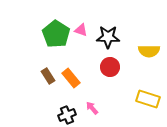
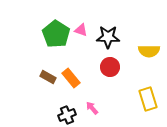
brown rectangle: moved 1 px down; rotated 28 degrees counterclockwise
yellow rectangle: rotated 55 degrees clockwise
